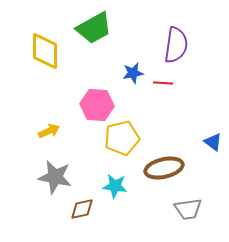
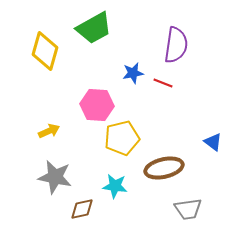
yellow diamond: rotated 15 degrees clockwise
red line: rotated 18 degrees clockwise
